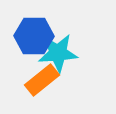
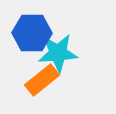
blue hexagon: moved 2 px left, 3 px up
